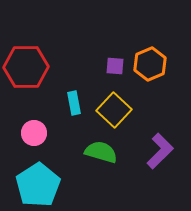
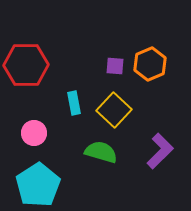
red hexagon: moved 2 px up
